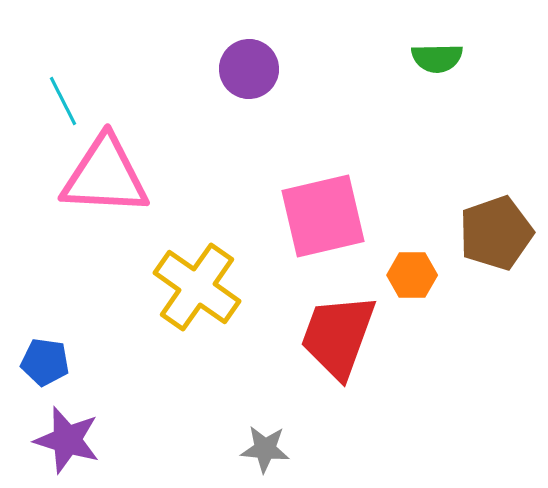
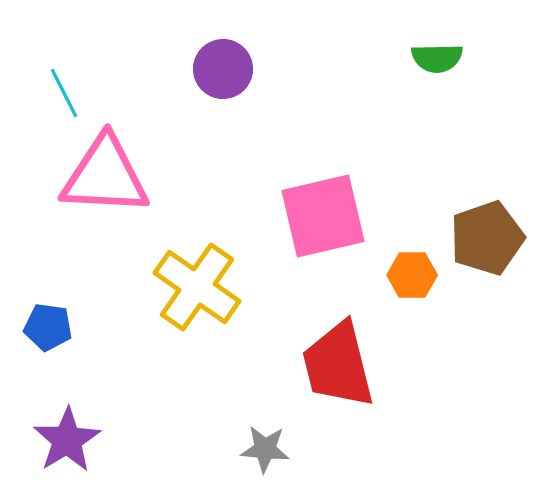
purple circle: moved 26 px left
cyan line: moved 1 px right, 8 px up
brown pentagon: moved 9 px left, 5 px down
red trapezoid: moved 29 px down; rotated 34 degrees counterclockwise
blue pentagon: moved 3 px right, 35 px up
purple star: rotated 24 degrees clockwise
